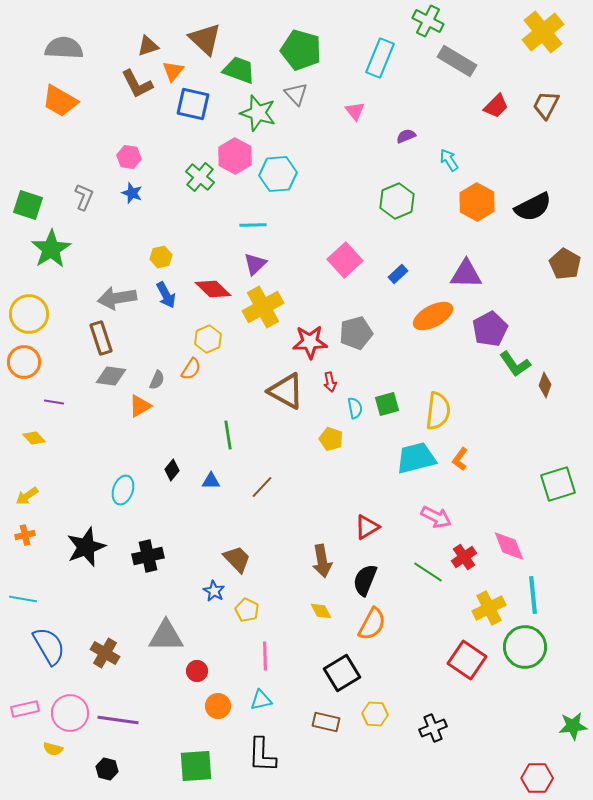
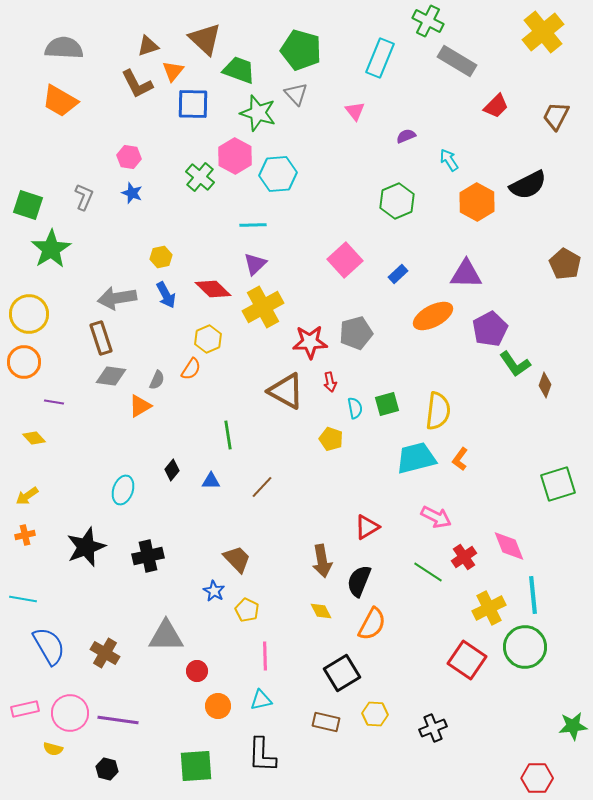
blue square at (193, 104): rotated 12 degrees counterclockwise
brown trapezoid at (546, 105): moved 10 px right, 11 px down
black semicircle at (533, 207): moved 5 px left, 22 px up
black semicircle at (365, 580): moved 6 px left, 1 px down
